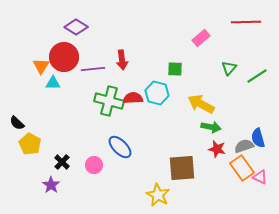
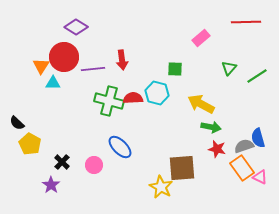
yellow star: moved 3 px right, 8 px up
